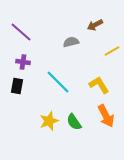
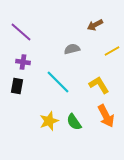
gray semicircle: moved 1 px right, 7 px down
